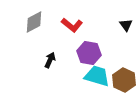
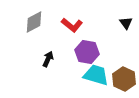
black triangle: moved 2 px up
purple hexagon: moved 2 px left, 1 px up
black arrow: moved 2 px left, 1 px up
cyan trapezoid: moved 1 px left, 1 px up
brown hexagon: moved 1 px up
